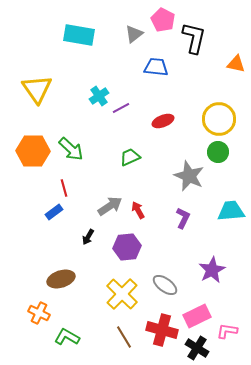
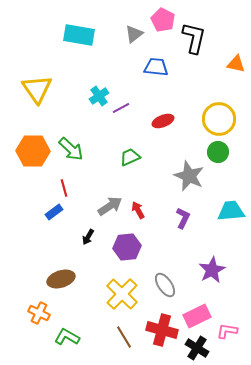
gray ellipse: rotated 20 degrees clockwise
